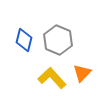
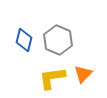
orange triangle: moved 1 px right, 1 px down
yellow L-shape: rotated 56 degrees counterclockwise
